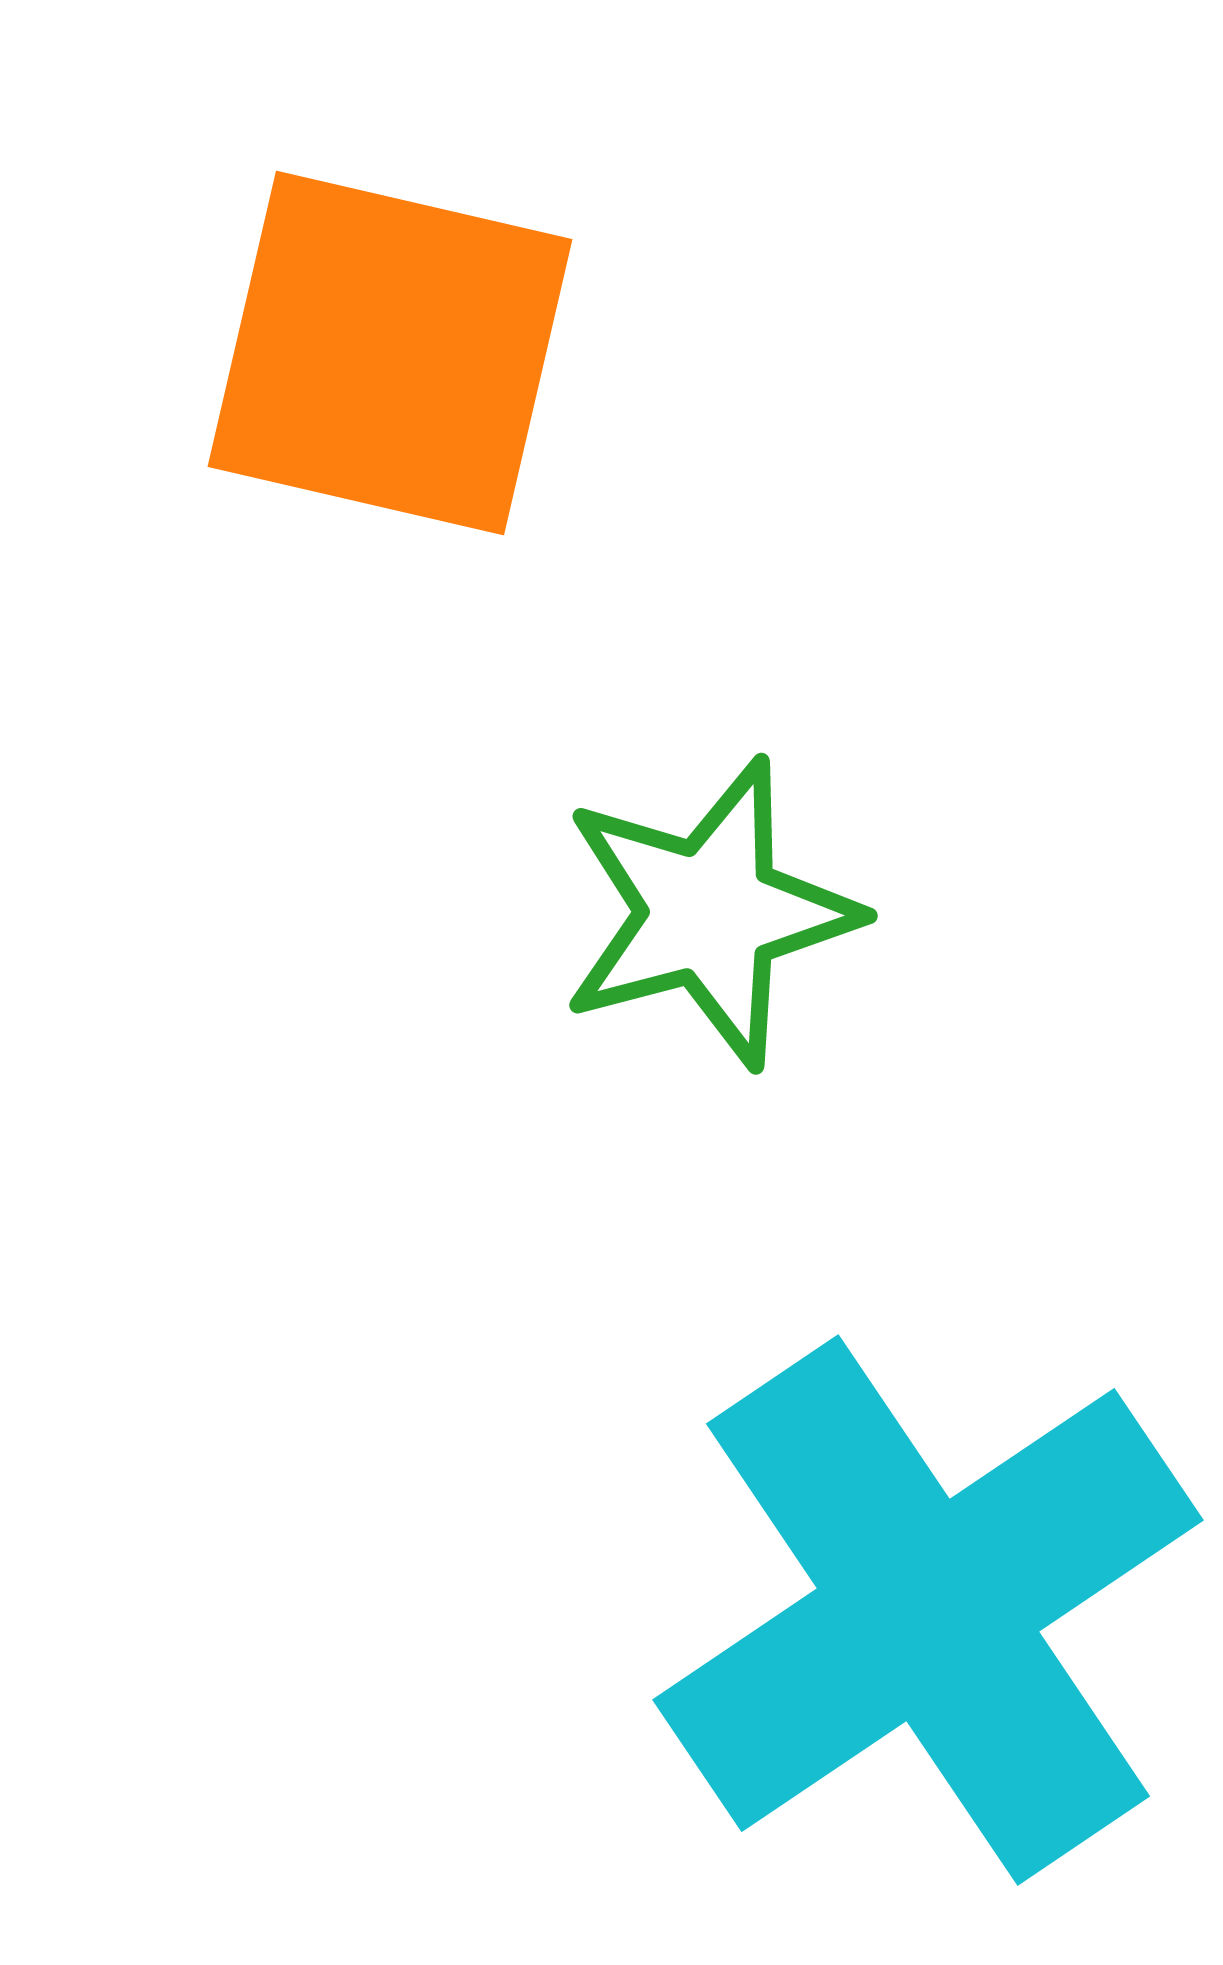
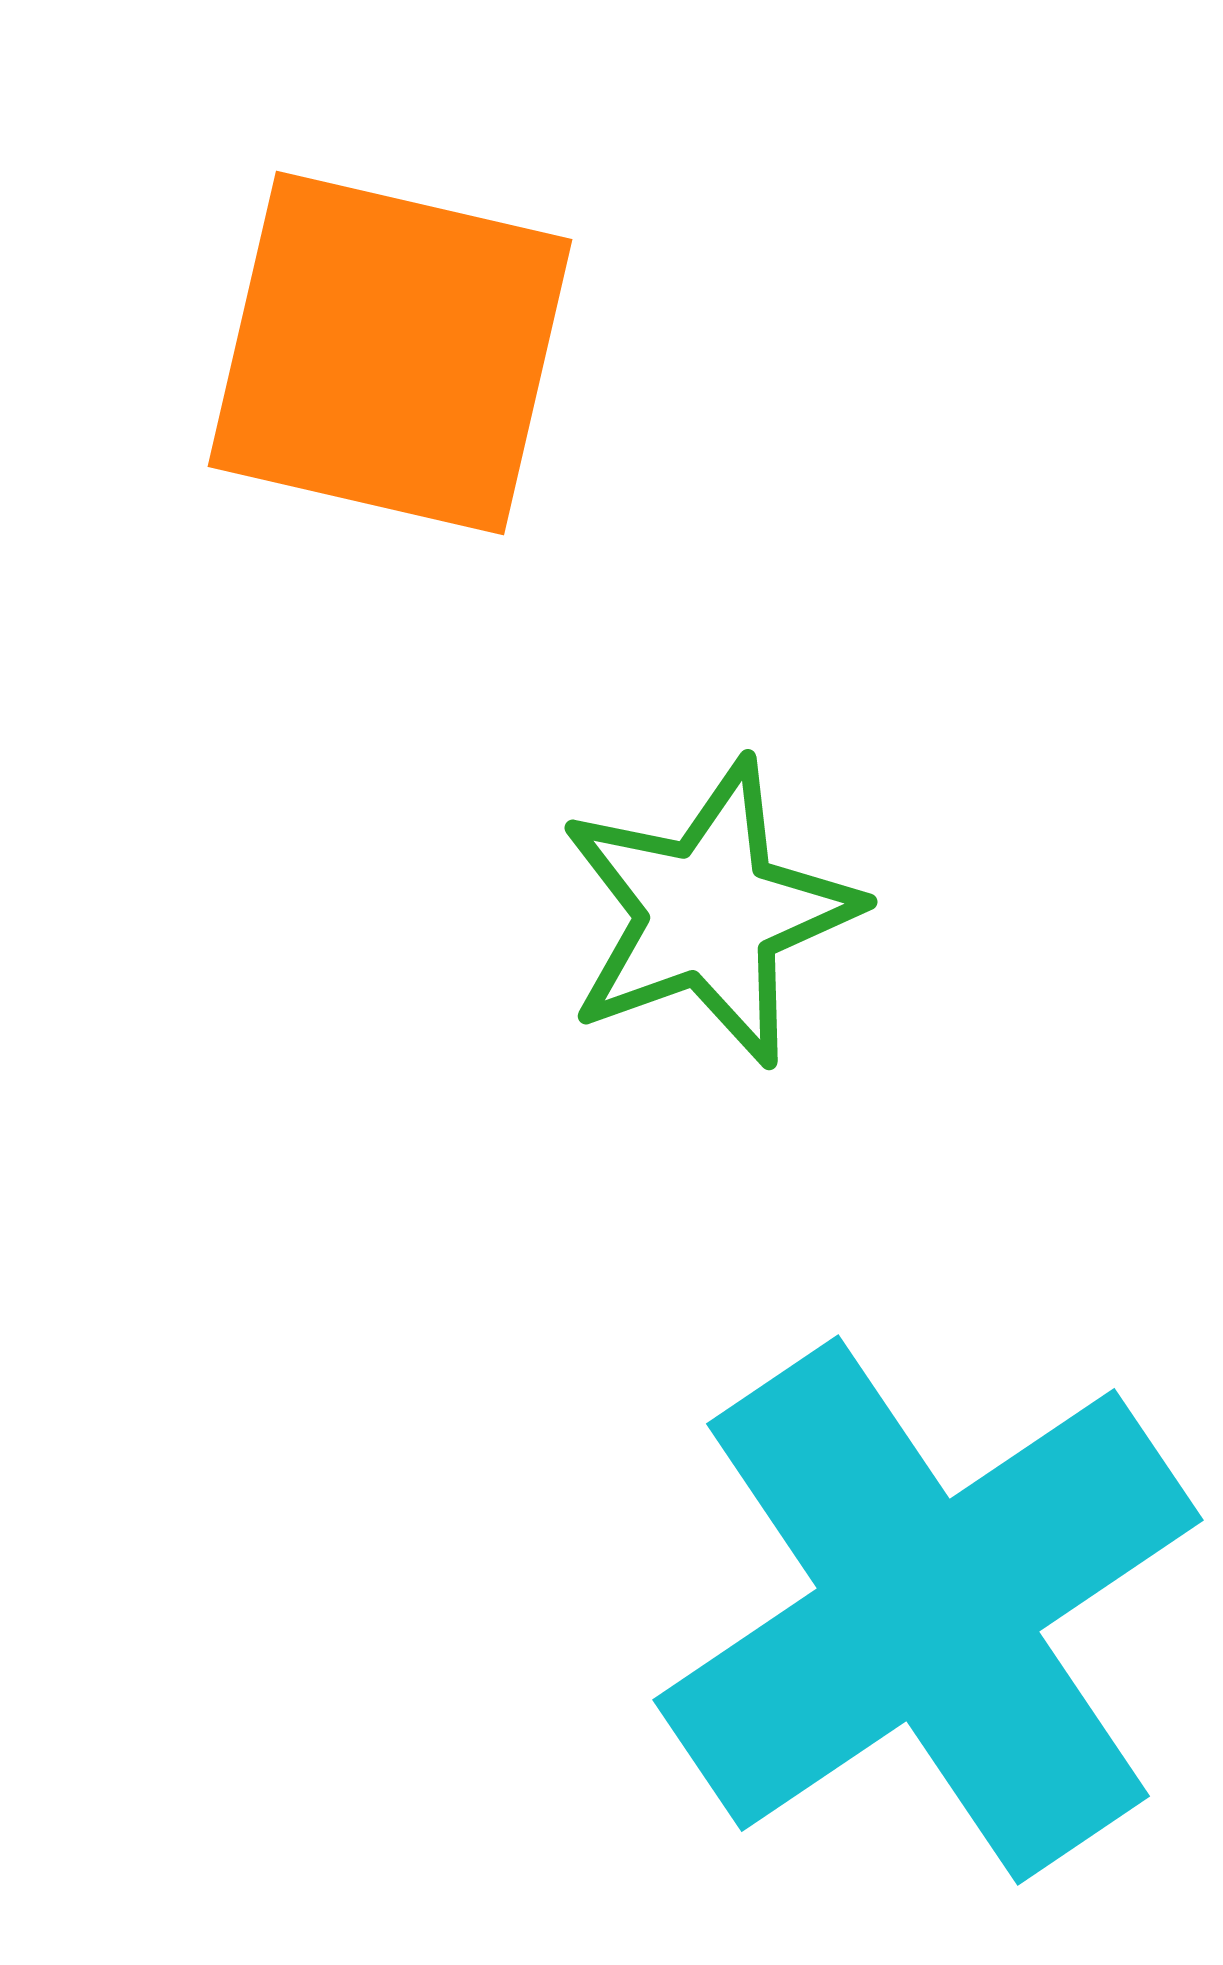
green star: rotated 5 degrees counterclockwise
